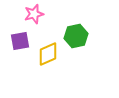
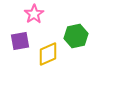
pink star: rotated 18 degrees counterclockwise
